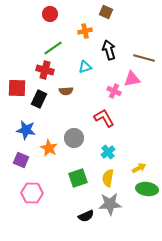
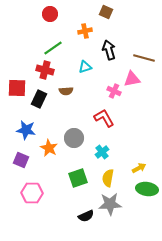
cyan cross: moved 6 px left
